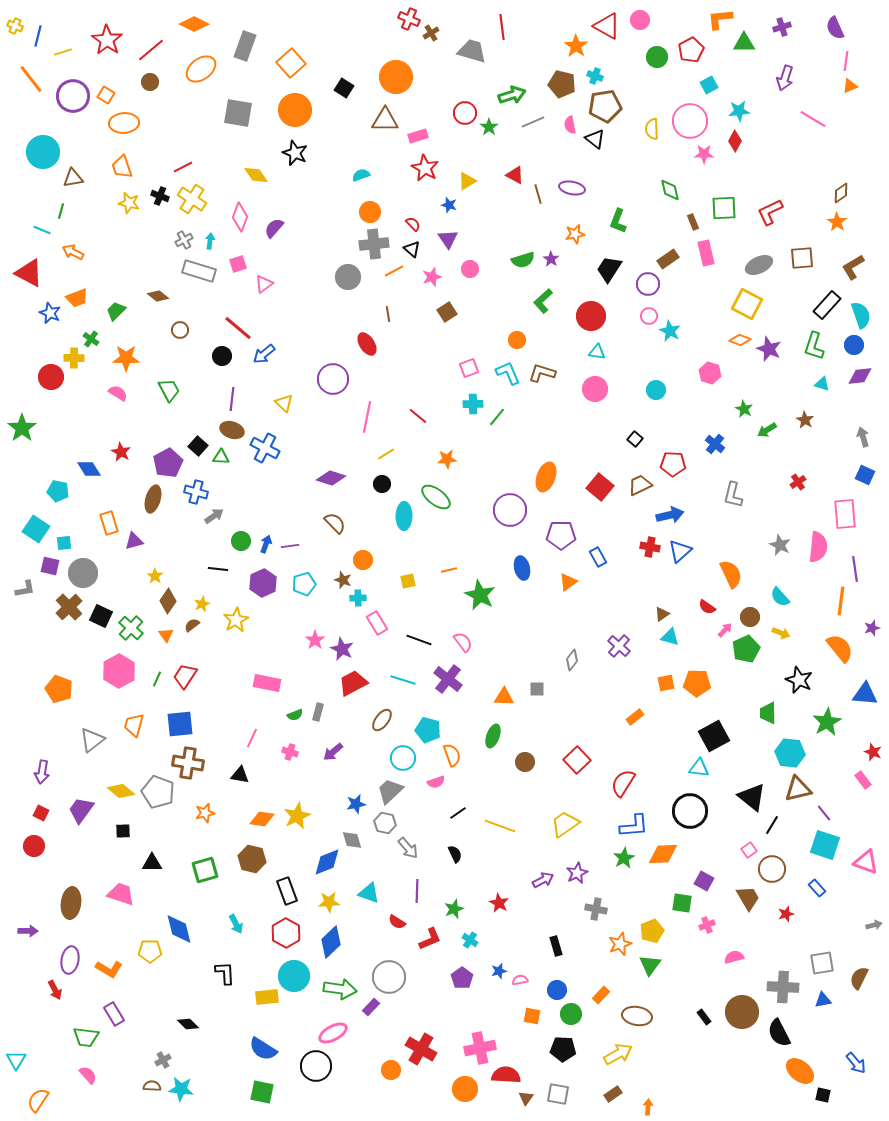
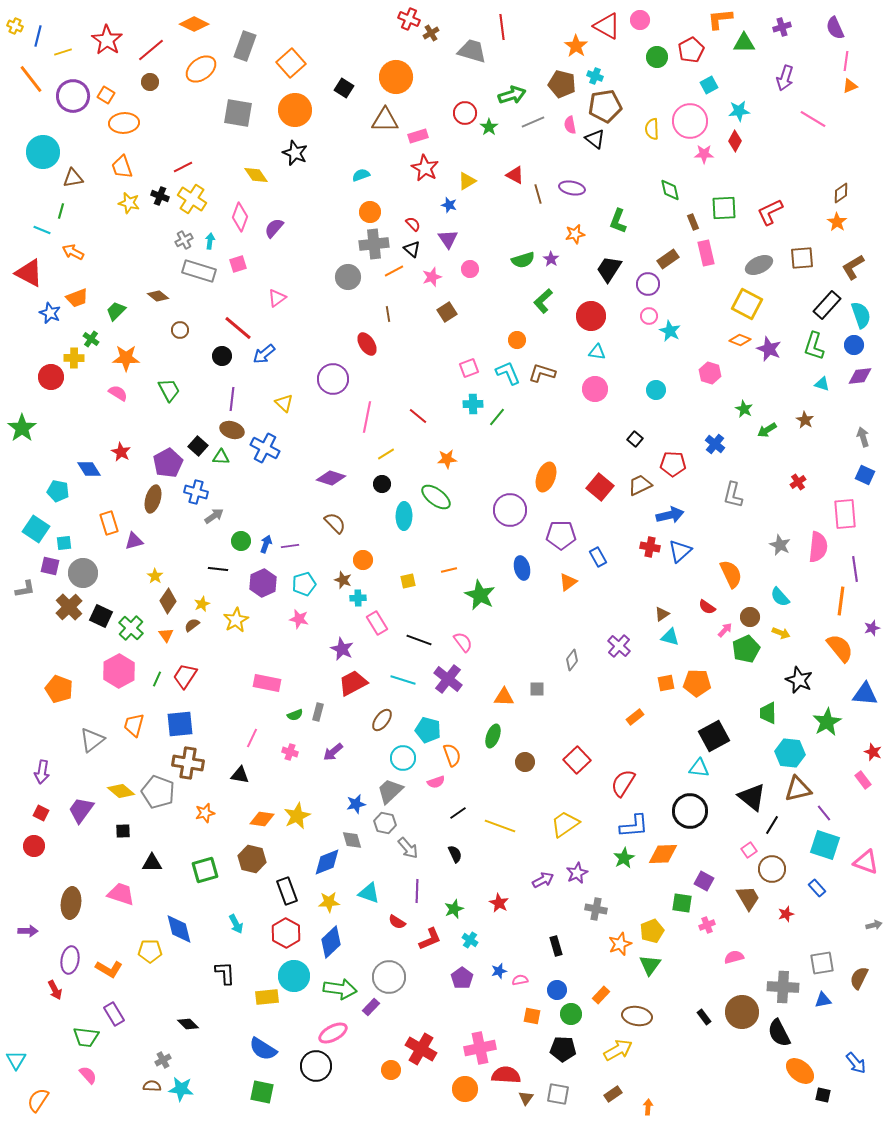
pink triangle at (264, 284): moved 13 px right, 14 px down
pink star at (315, 640): moved 16 px left, 21 px up; rotated 24 degrees counterclockwise
yellow arrow at (618, 1054): moved 4 px up
